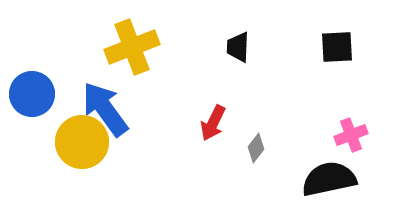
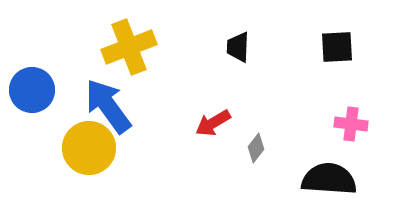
yellow cross: moved 3 px left
blue circle: moved 4 px up
blue arrow: moved 3 px right, 3 px up
red arrow: rotated 33 degrees clockwise
pink cross: moved 11 px up; rotated 28 degrees clockwise
yellow circle: moved 7 px right, 6 px down
black semicircle: rotated 16 degrees clockwise
